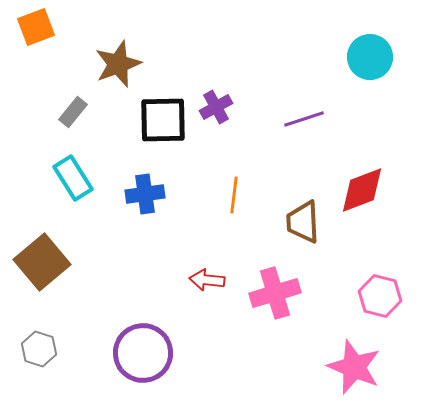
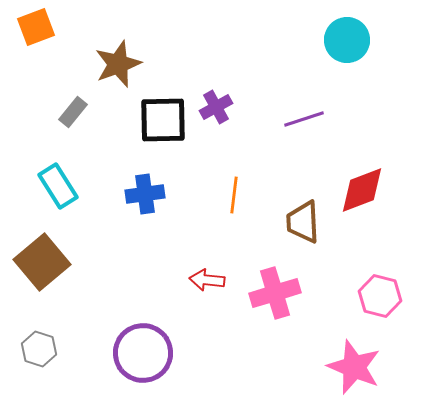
cyan circle: moved 23 px left, 17 px up
cyan rectangle: moved 15 px left, 8 px down
